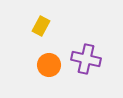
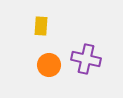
yellow rectangle: rotated 24 degrees counterclockwise
